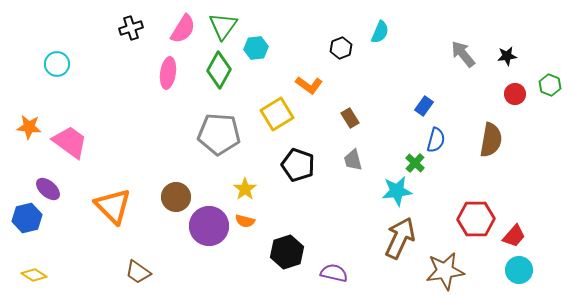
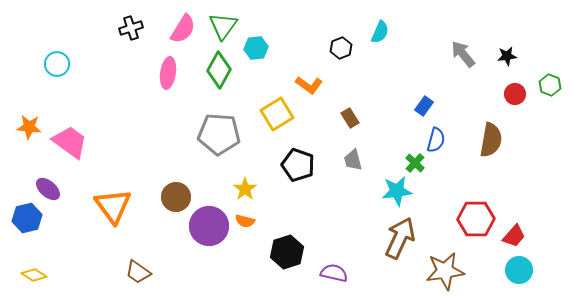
orange triangle at (113, 206): rotated 9 degrees clockwise
